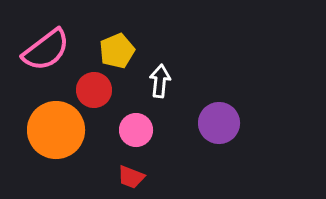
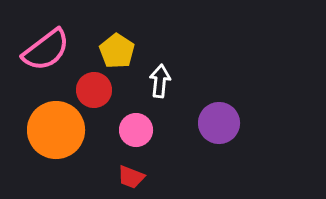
yellow pentagon: rotated 16 degrees counterclockwise
